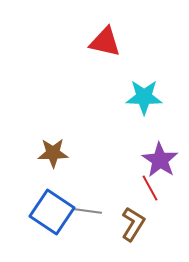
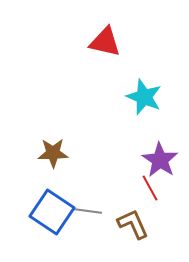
cyan star: rotated 21 degrees clockwise
brown L-shape: rotated 56 degrees counterclockwise
